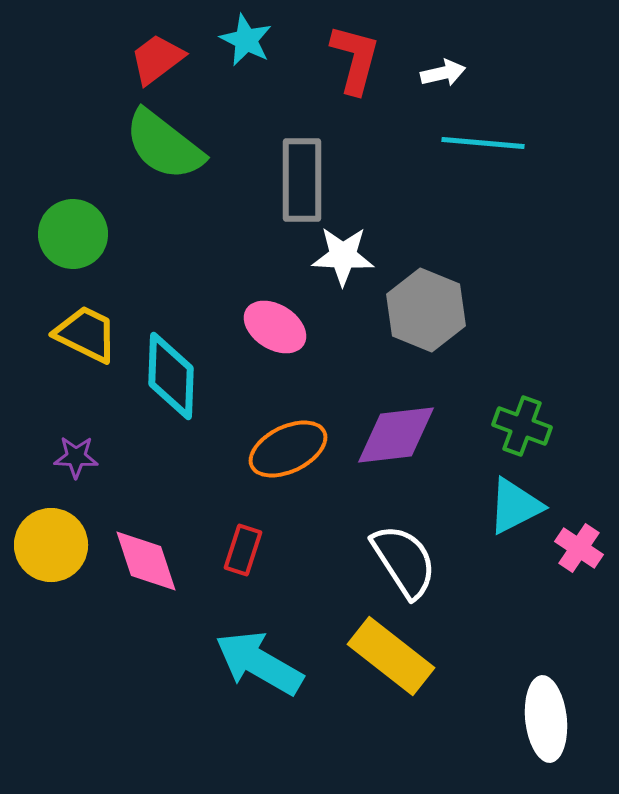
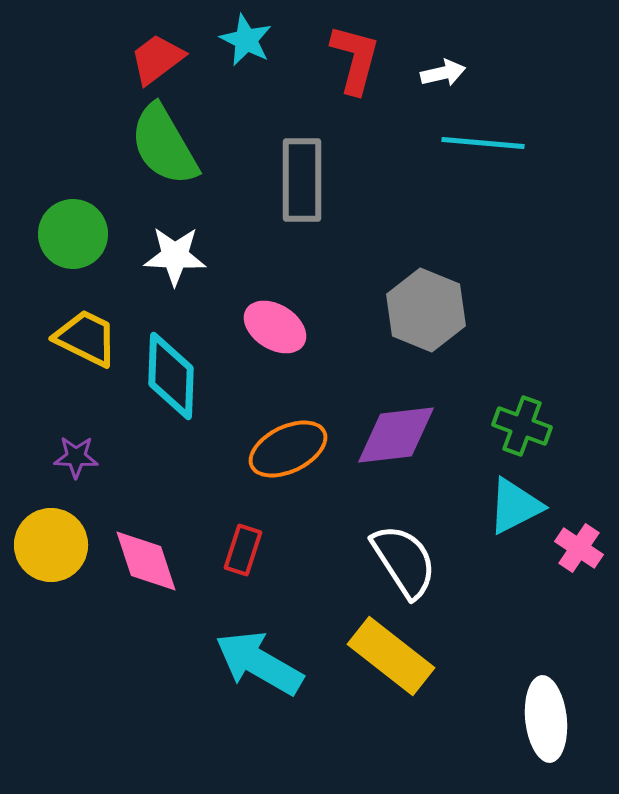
green semicircle: rotated 22 degrees clockwise
white star: moved 168 px left
yellow trapezoid: moved 4 px down
